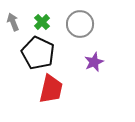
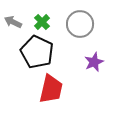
gray arrow: rotated 42 degrees counterclockwise
black pentagon: moved 1 px left, 1 px up
